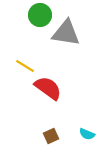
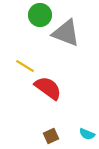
gray triangle: rotated 12 degrees clockwise
